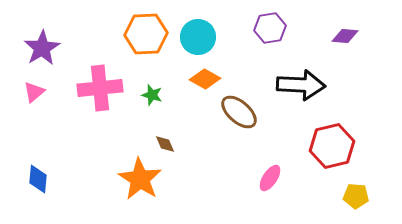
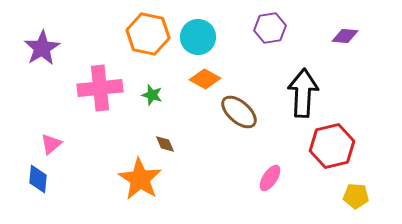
orange hexagon: moved 2 px right; rotated 15 degrees clockwise
black arrow: moved 2 px right, 8 px down; rotated 90 degrees counterclockwise
pink triangle: moved 17 px right, 52 px down
